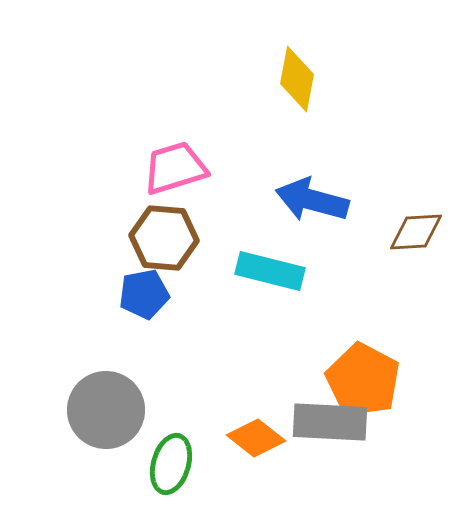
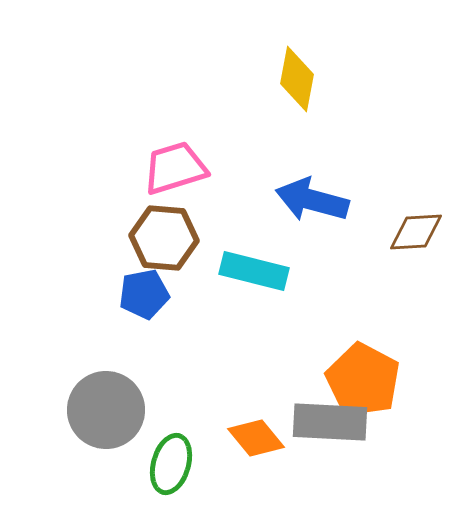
cyan rectangle: moved 16 px left
orange diamond: rotated 12 degrees clockwise
